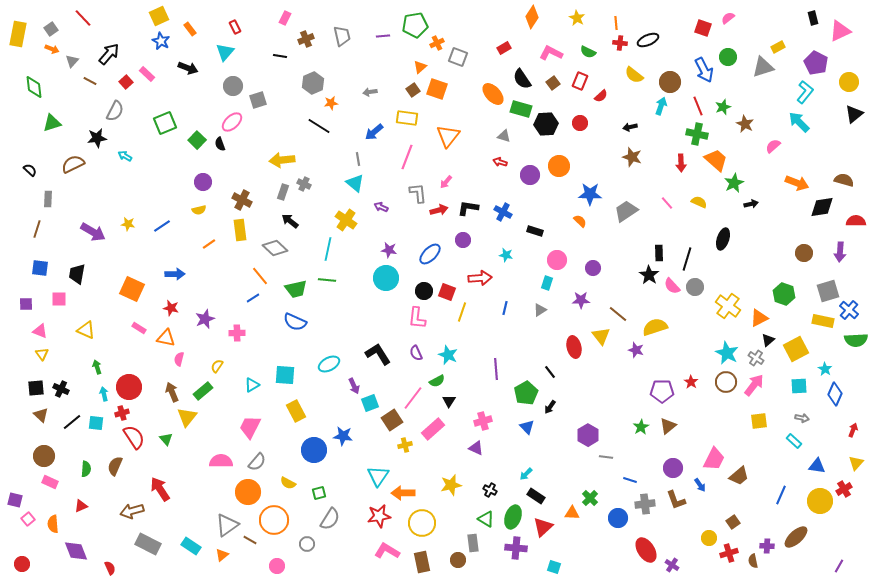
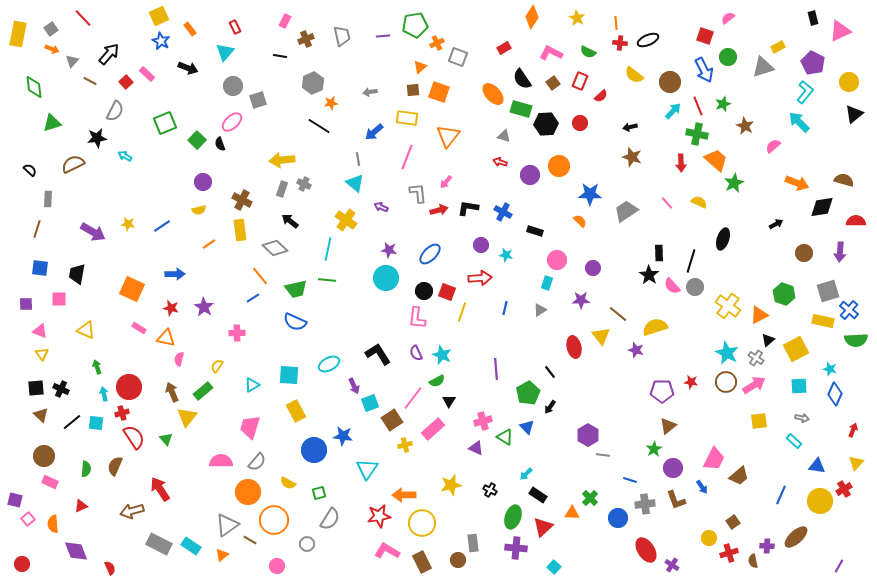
pink rectangle at (285, 18): moved 3 px down
red square at (703, 28): moved 2 px right, 8 px down
purple pentagon at (816, 63): moved 3 px left
orange square at (437, 89): moved 2 px right, 3 px down
brown square at (413, 90): rotated 32 degrees clockwise
cyan arrow at (661, 106): moved 12 px right, 5 px down; rotated 24 degrees clockwise
green star at (723, 107): moved 3 px up
brown star at (745, 124): moved 2 px down
gray rectangle at (283, 192): moved 1 px left, 3 px up
black arrow at (751, 204): moved 25 px right, 20 px down; rotated 16 degrees counterclockwise
purple circle at (463, 240): moved 18 px right, 5 px down
black line at (687, 259): moved 4 px right, 2 px down
orange triangle at (759, 318): moved 3 px up
purple star at (205, 319): moved 1 px left, 12 px up; rotated 18 degrees counterclockwise
cyan star at (448, 355): moved 6 px left
cyan star at (825, 369): moved 5 px right; rotated 16 degrees counterclockwise
cyan square at (285, 375): moved 4 px right
red star at (691, 382): rotated 24 degrees counterclockwise
pink arrow at (754, 385): rotated 20 degrees clockwise
green pentagon at (526, 393): moved 2 px right
pink trapezoid at (250, 427): rotated 10 degrees counterclockwise
green star at (641, 427): moved 13 px right, 22 px down
gray line at (606, 457): moved 3 px left, 2 px up
cyan triangle at (378, 476): moved 11 px left, 7 px up
blue arrow at (700, 485): moved 2 px right, 2 px down
orange arrow at (403, 493): moved 1 px right, 2 px down
black rectangle at (536, 496): moved 2 px right, 1 px up
green triangle at (486, 519): moved 19 px right, 82 px up
gray rectangle at (148, 544): moved 11 px right
brown rectangle at (422, 562): rotated 15 degrees counterclockwise
cyan square at (554, 567): rotated 24 degrees clockwise
